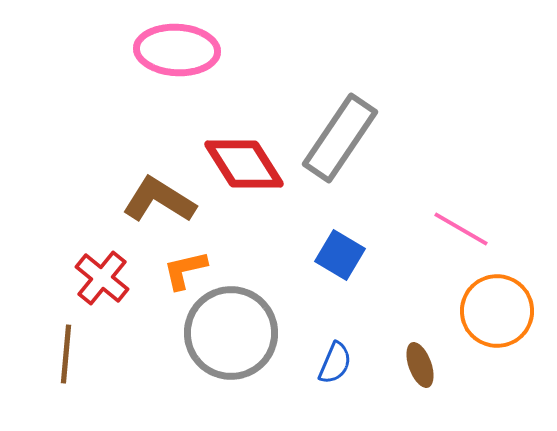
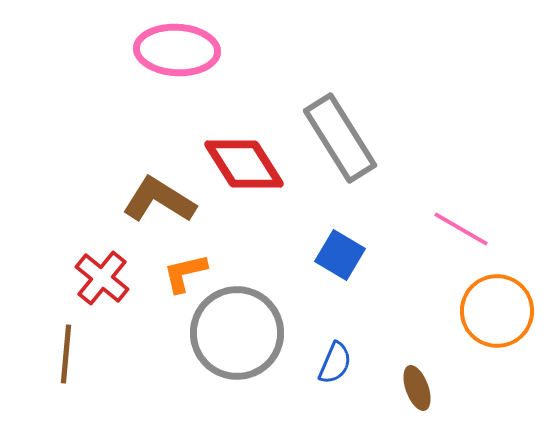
gray rectangle: rotated 66 degrees counterclockwise
orange L-shape: moved 3 px down
gray circle: moved 6 px right
brown ellipse: moved 3 px left, 23 px down
